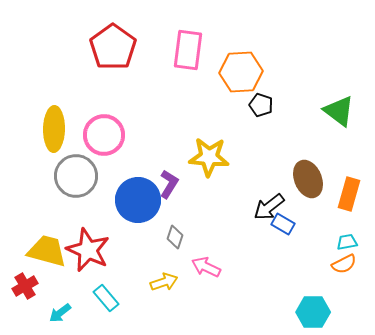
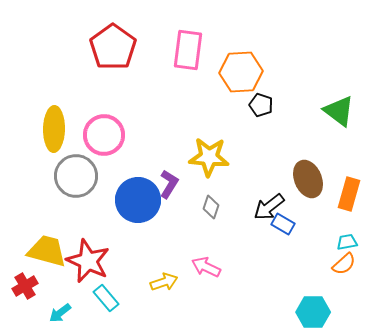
gray diamond: moved 36 px right, 30 px up
red star: moved 11 px down
orange semicircle: rotated 15 degrees counterclockwise
